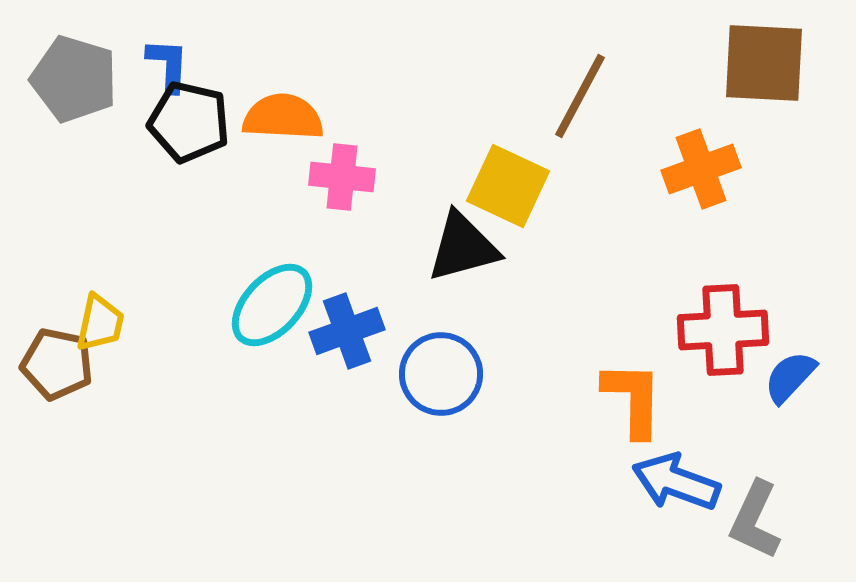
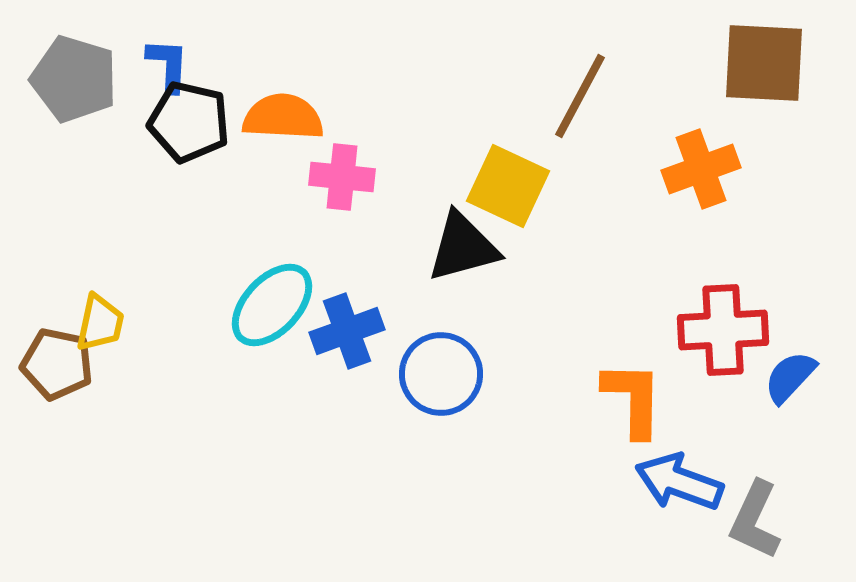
blue arrow: moved 3 px right
